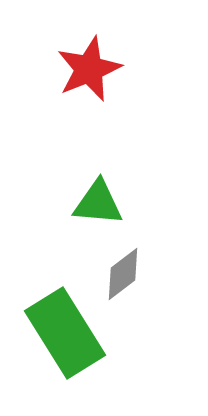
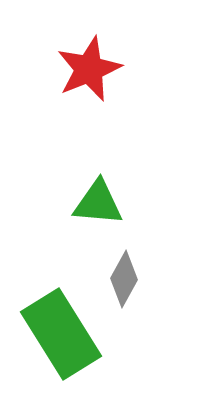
gray diamond: moved 1 px right, 5 px down; rotated 24 degrees counterclockwise
green rectangle: moved 4 px left, 1 px down
